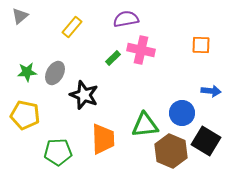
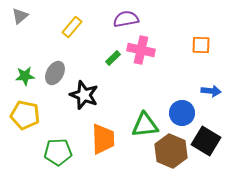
green star: moved 2 px left, 4 px down
